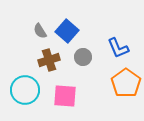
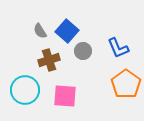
gray circle: moved 6 px up
orange pentagon: moved 1 px down
